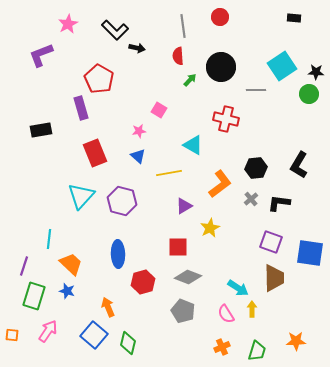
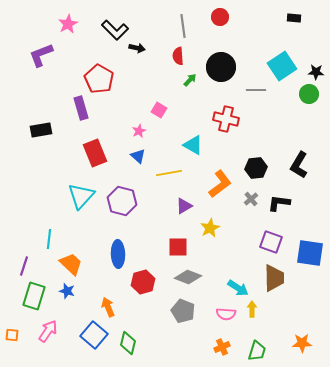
pink star at (139, 131): rotated 16 degrees counterclockwise
pink semicircle at (226, 314): rotated 54 degrees counterclockwise
orange star at (296, 341): moved 6 px right, 2 px down
